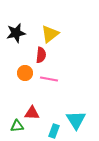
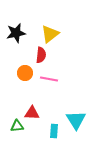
cyan rectangle: rotated 16 degrees counterclockwise
